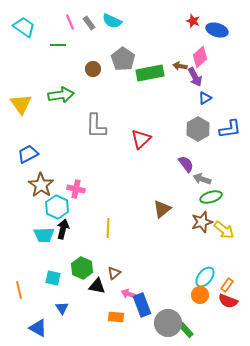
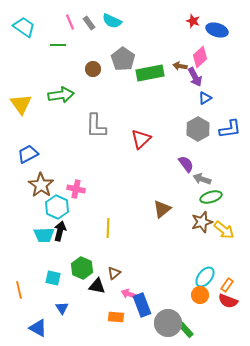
black arrow at (63, 229): moved 3 px left, 2 px down
